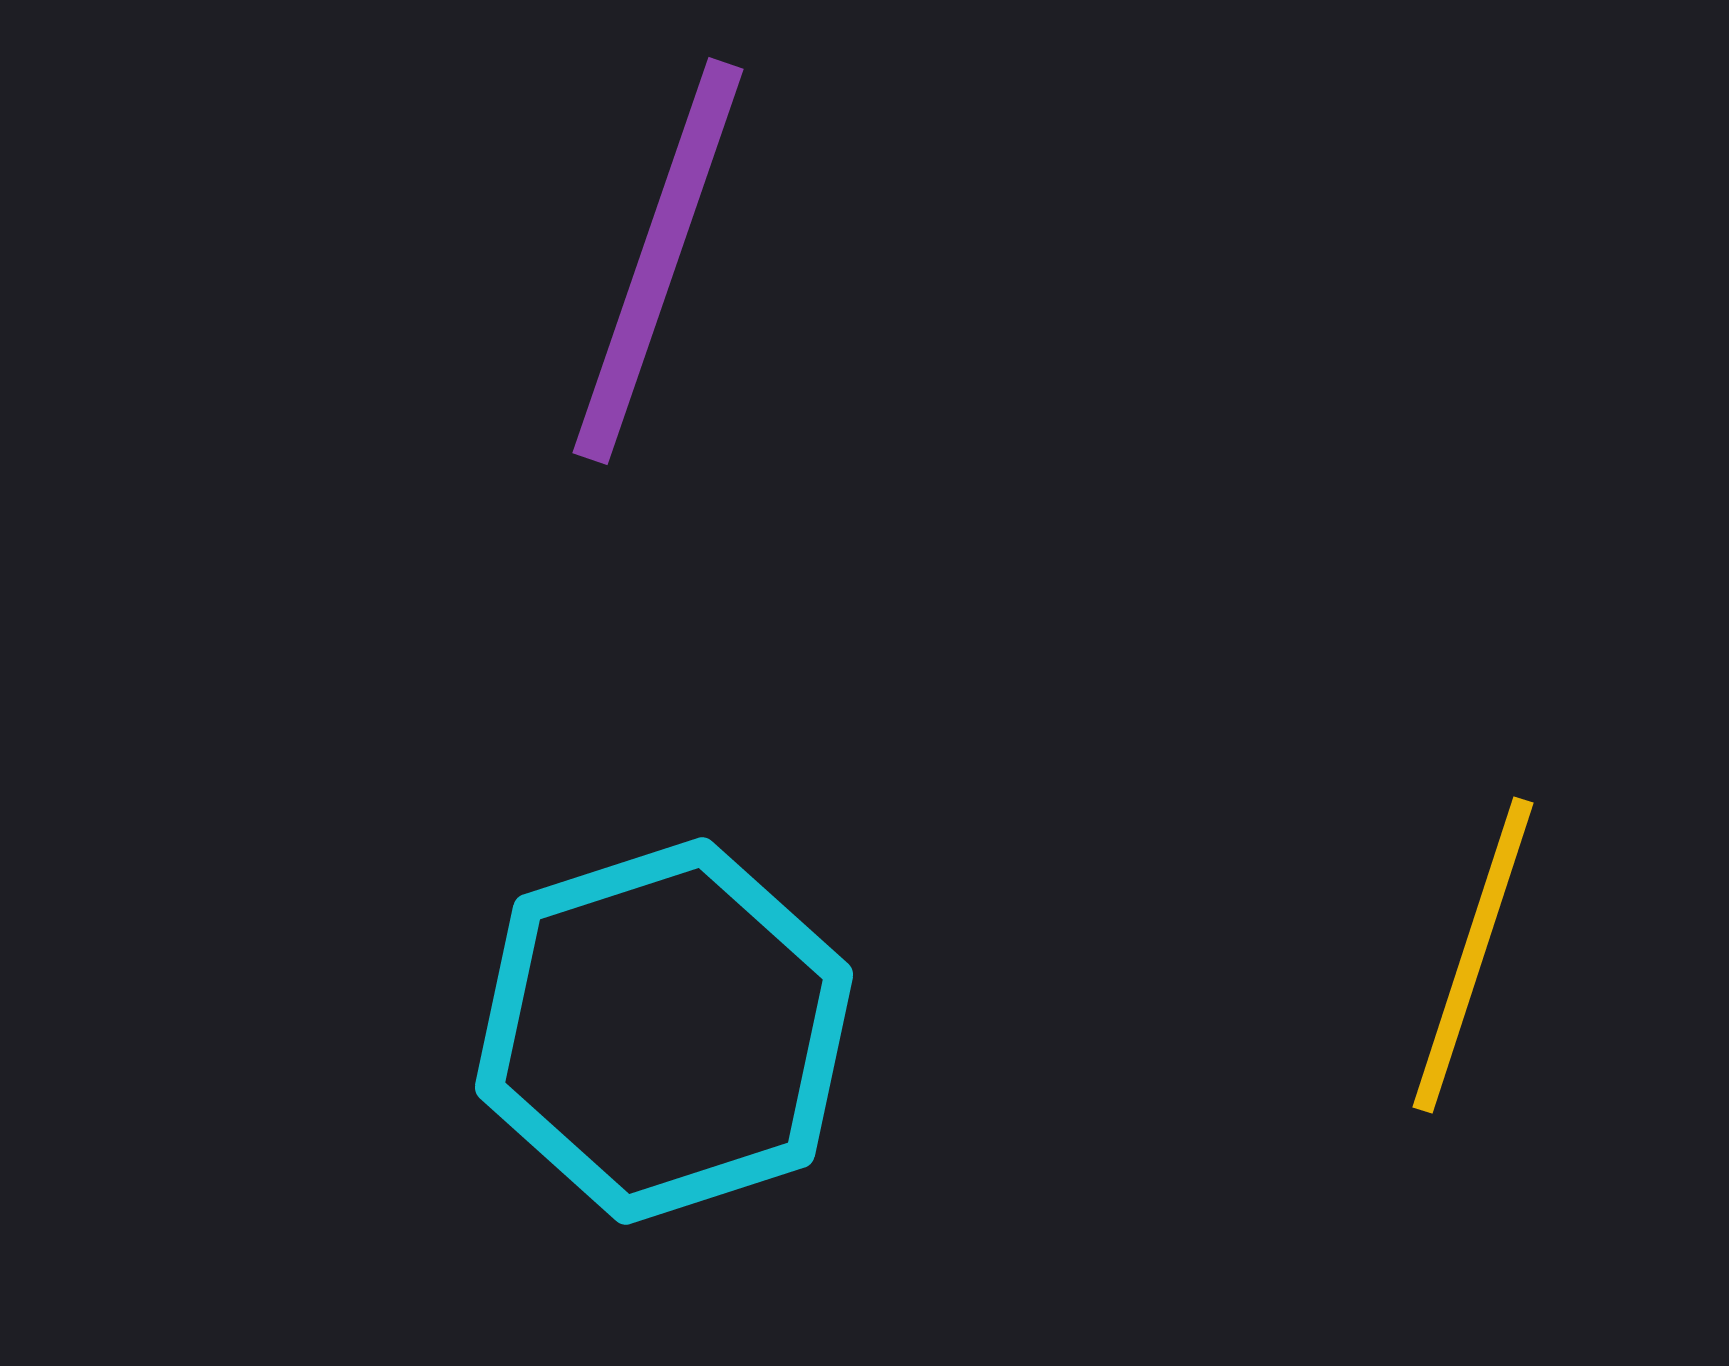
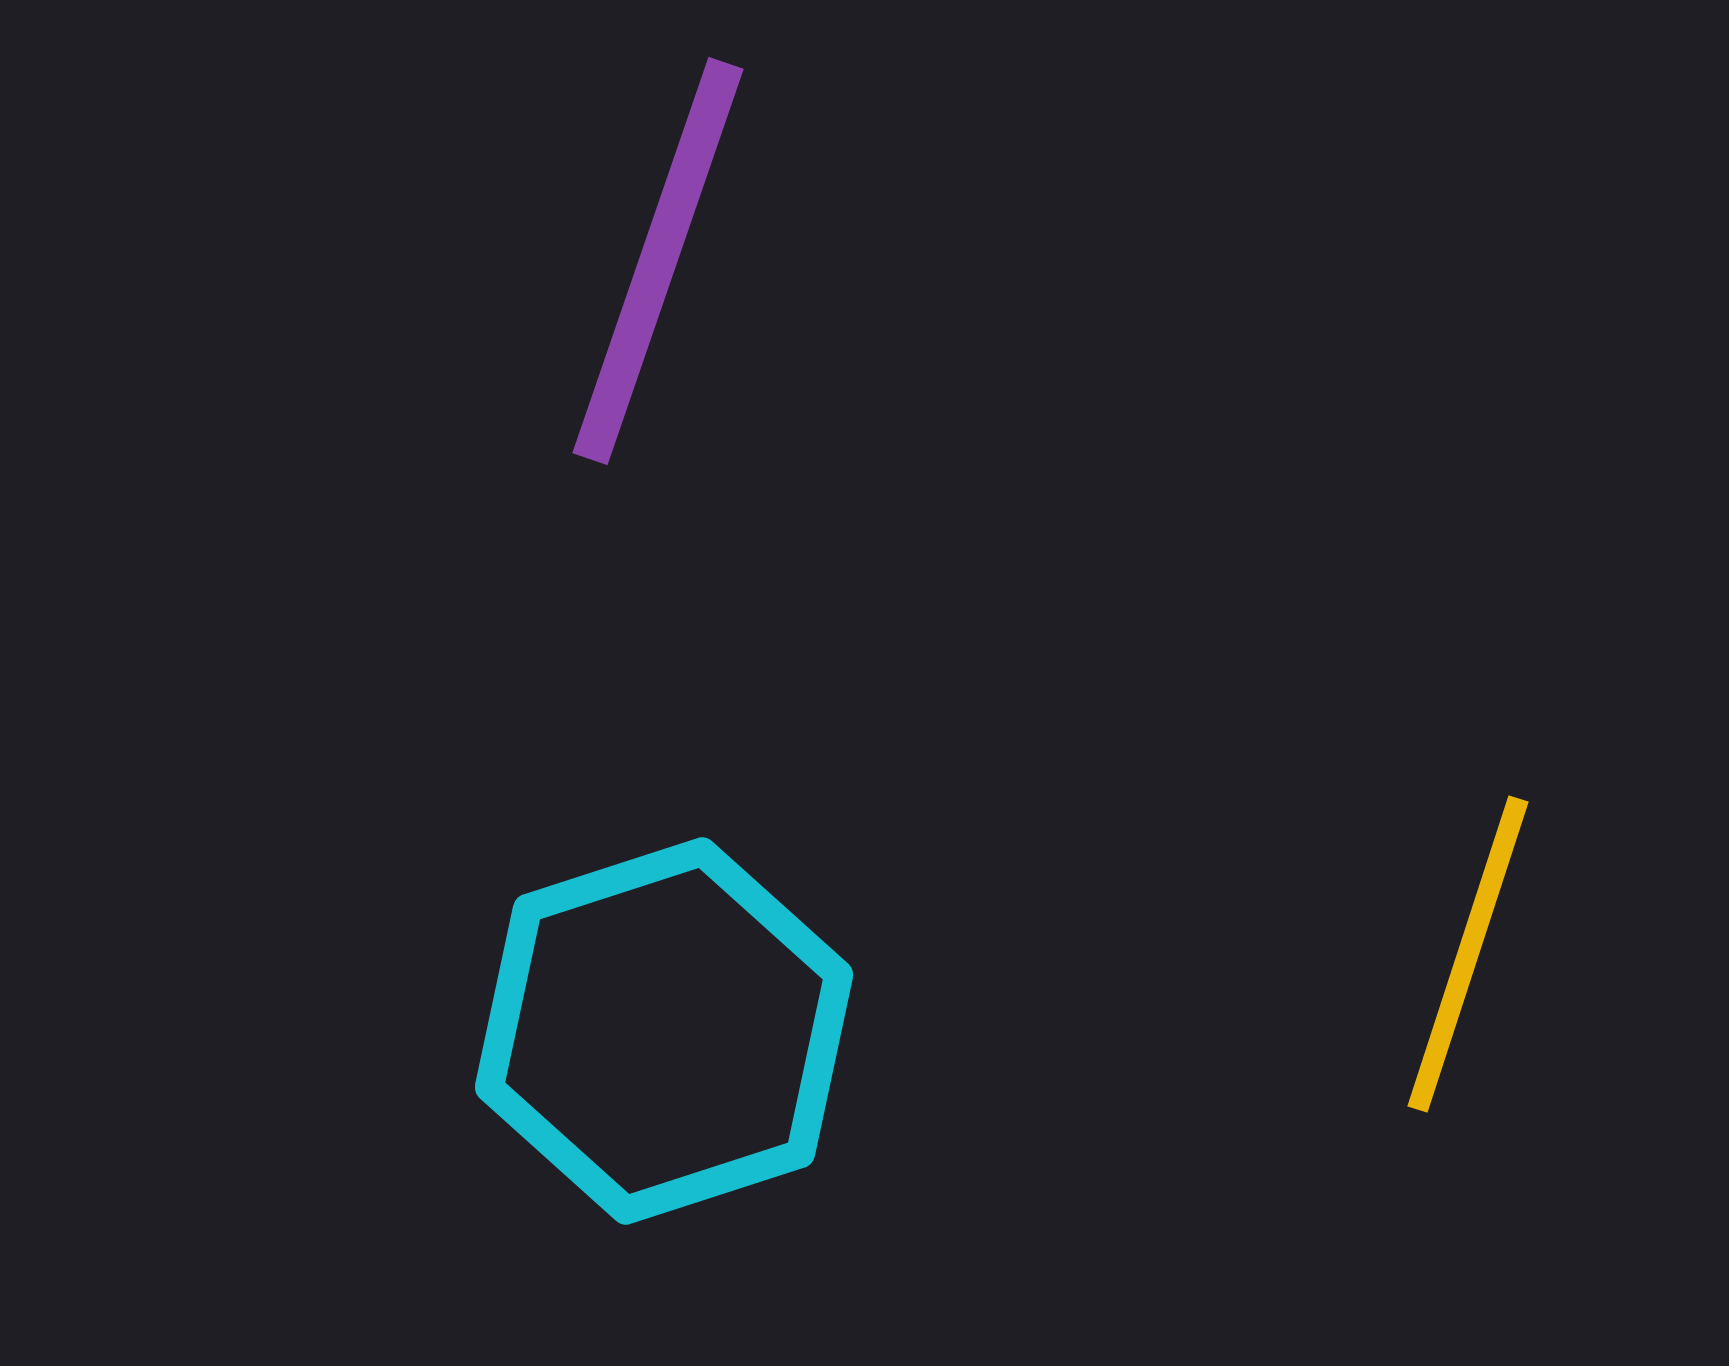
yellow line: moved 5 px left, 1 px up
